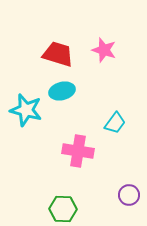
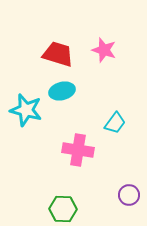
pink cross: moved 1 px up
